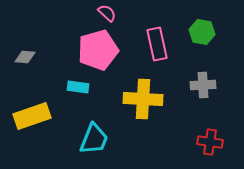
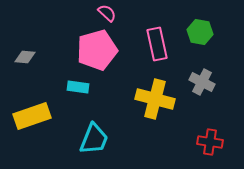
green hexagon: moved 2 px left
pink pentagon: moved 1 px left
gray cross: moved 1 px left, 3 px up; rotated 30 degrees clockwise
yellow cross: moved 12 px right; rotated 12 degrees clockwise
